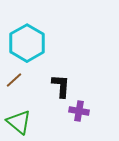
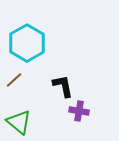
black L-shape: moved 2 px right; rotated 15 degrees counterclockwise
